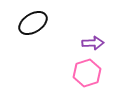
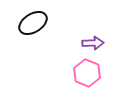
pink hexagon: rotated 20 degrees counterclockwise
